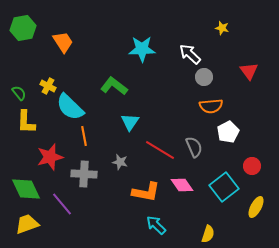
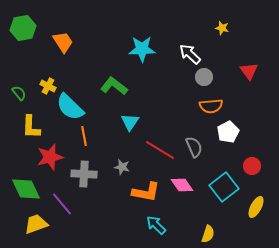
yellow L-shape: moved 5 px right, 5 px down
gray star: moved 2 px right, 5 px down
yellow trapezoid: moved 9 px right
